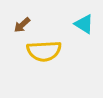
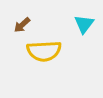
cyan triangle: rotated 35 degrees clockwise
